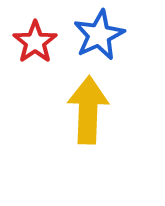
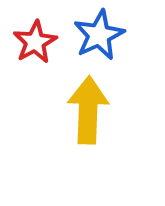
red star: rotated 6 degrees clockwise
